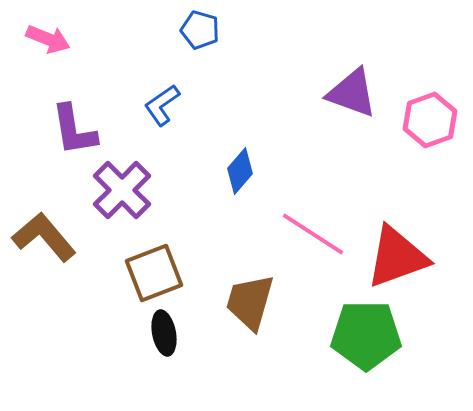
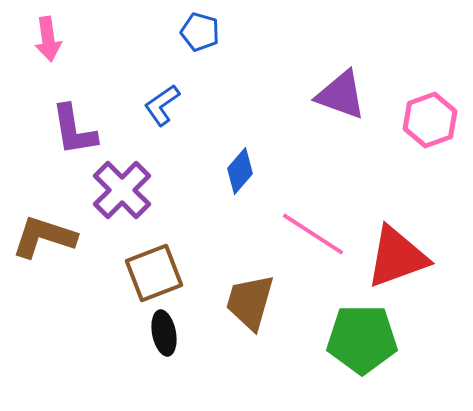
blue pentagon: moved 2 px down
pink arrow: rotated 60 degrees clockwise
purple triangle: moved 11 px left, 2 px down
brown L-shape: rotated 32 degrees counterclockwise
green pentagon: moved 4 px left, 4 px down
